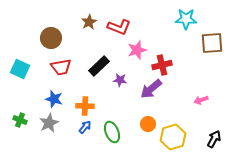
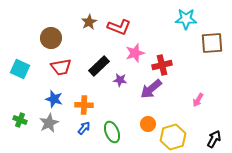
pink star: moved 2 px left, 3 px down
pink arrow: moved 3 px left; rotated 40 degrees counterclockwise
orange cross: moved 1 px left, 1 px up
blue arrow: moved 1 px left, 1 px down
